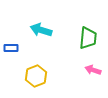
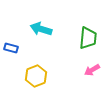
cyan arrow: moved 1 px up
blue rectangle: rotated 16 degrees clockwise
pink arrow: moved 1 px left; rotated 49 degrees counterclockwise
